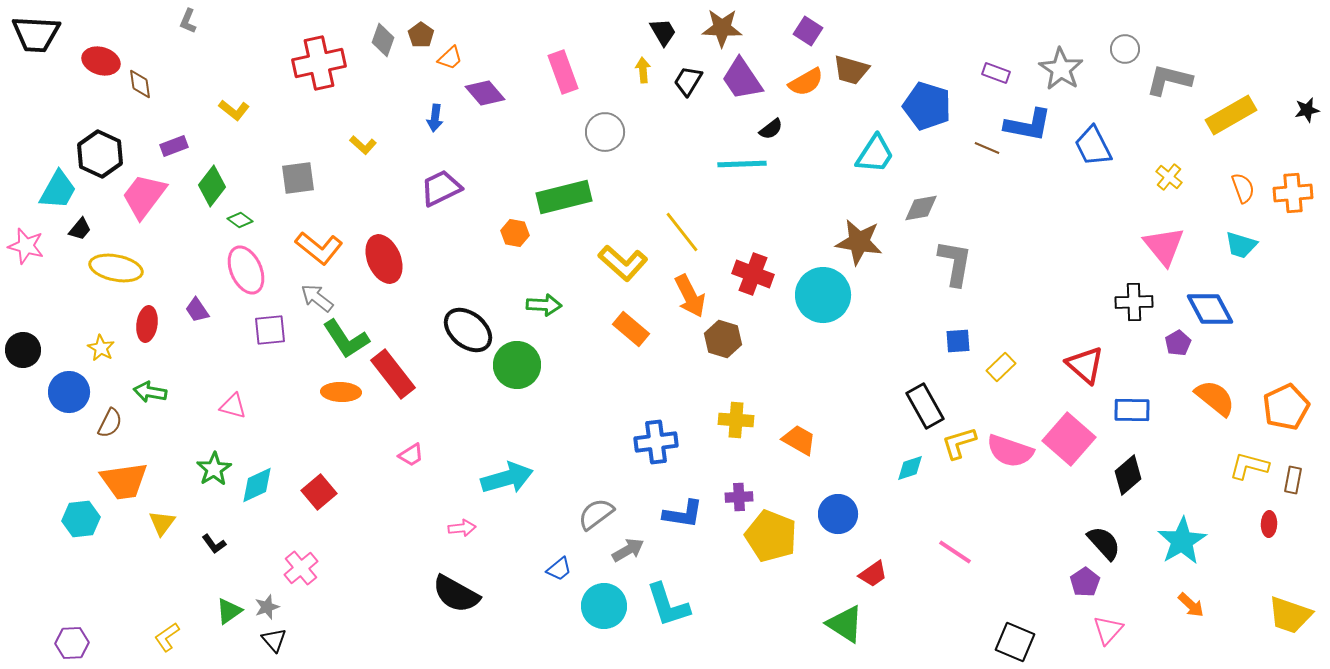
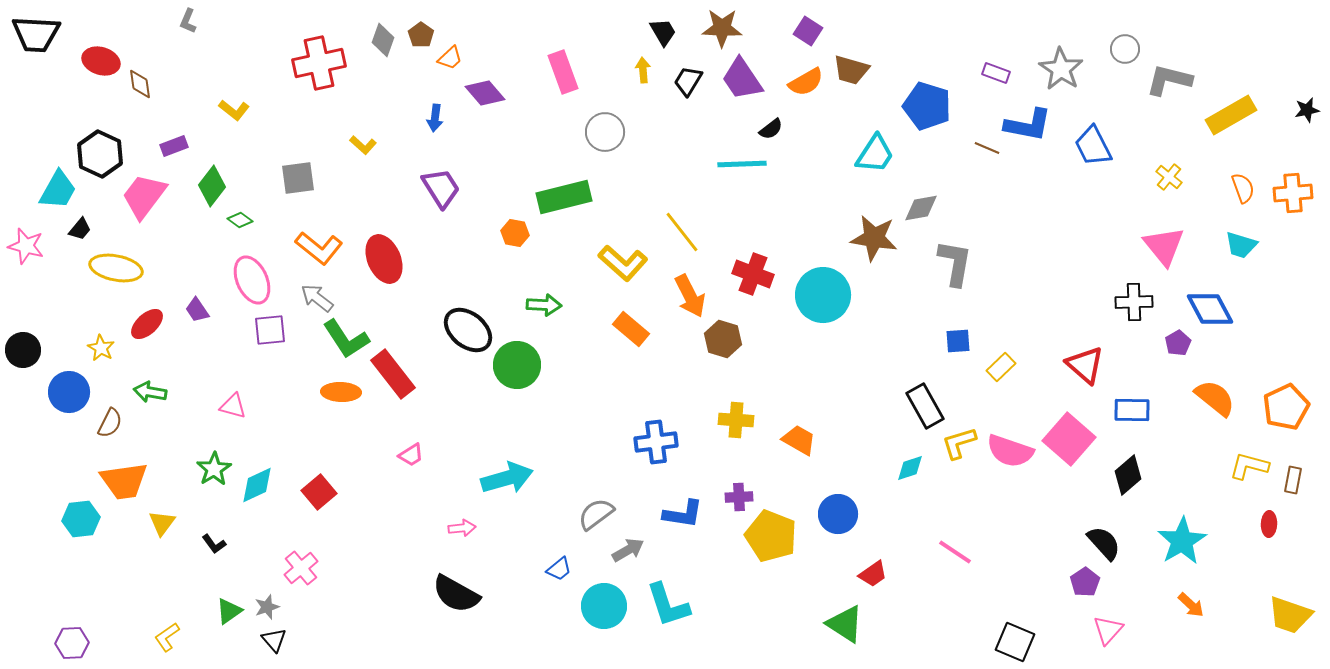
purple trapezoid at (441, 188): rotated 84 degrees clockwise
brown star at (859, 242): moved 15 px right, 4 px up
pink ellipse at (246, 270): moved 6 px right, 10 px down
red ellipse at (147, 324): rotated 40 degrees clockwise
